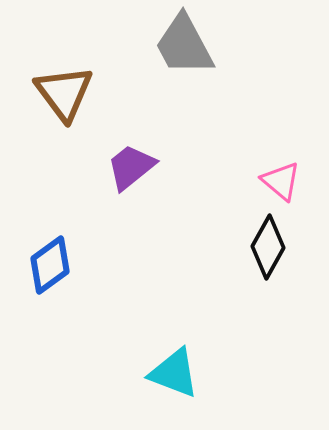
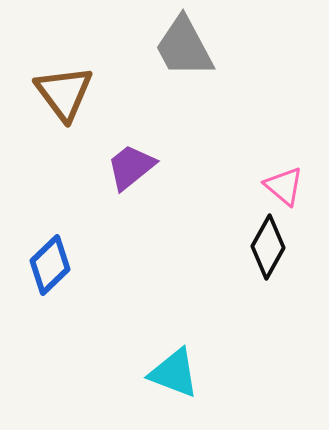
gray trapezoid: moved 2 px down
pink triangle: moved 3 px right, 5 px down
blue diamond: rotated 8 degrees counterclockwise
